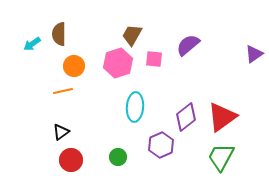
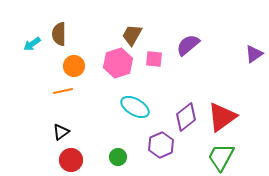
cyan ellipse: rotated 64 degrees counterclockwise
